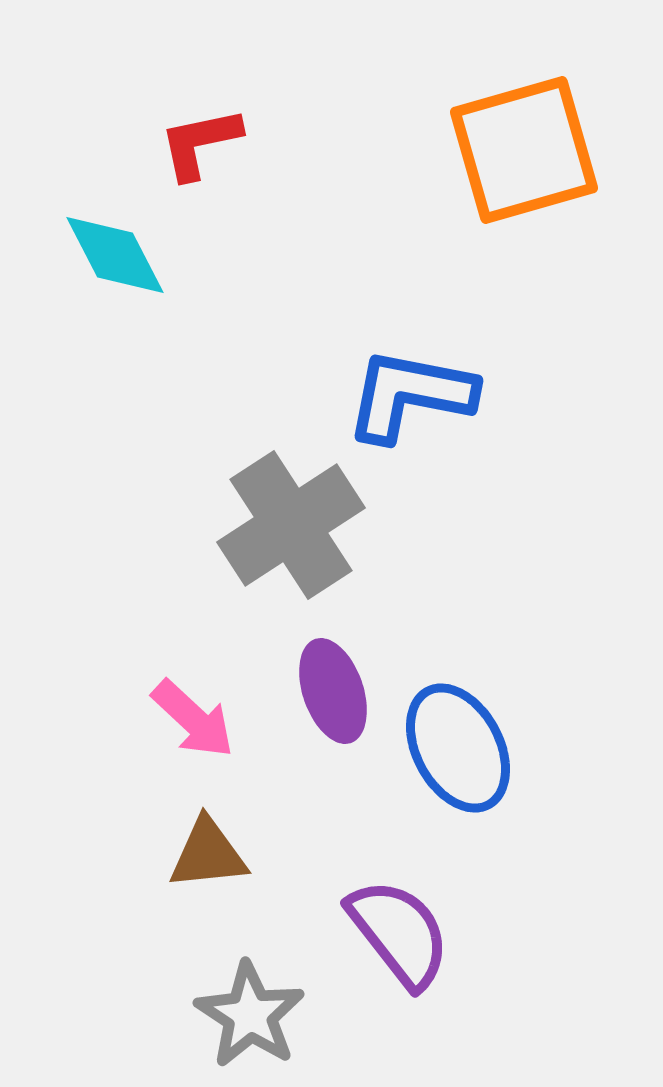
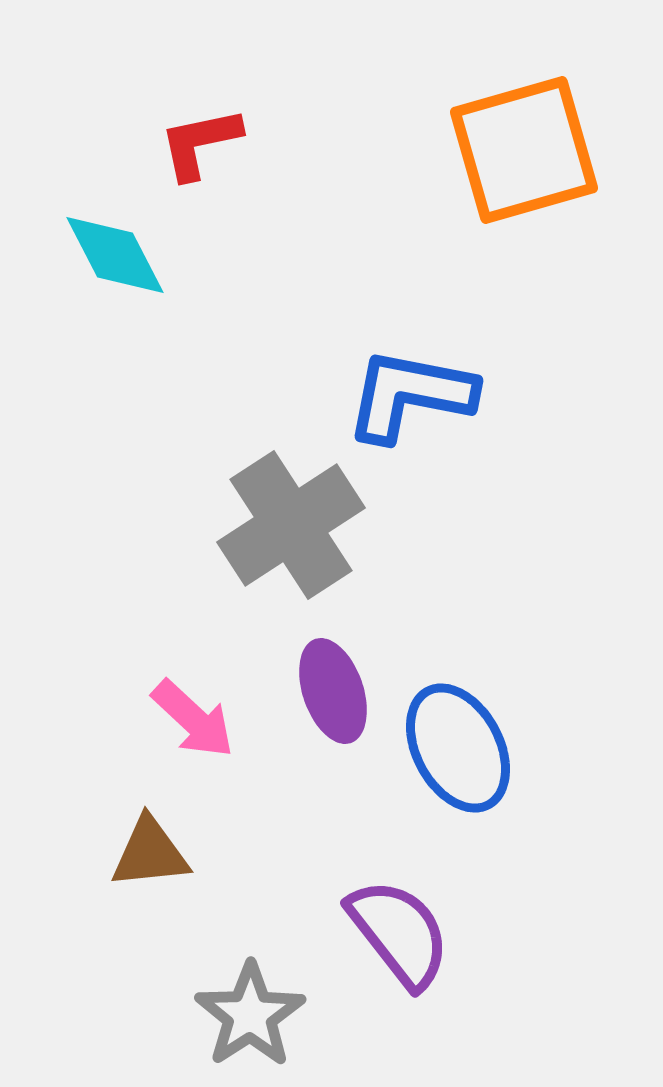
brown triangle: moved 58 px left, 1 px up
gray star: rotated 6 degrees clockwise
